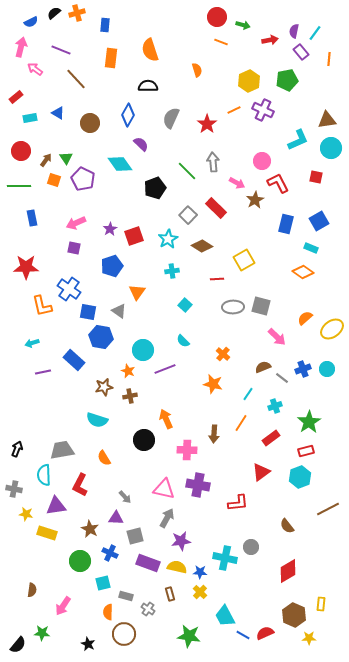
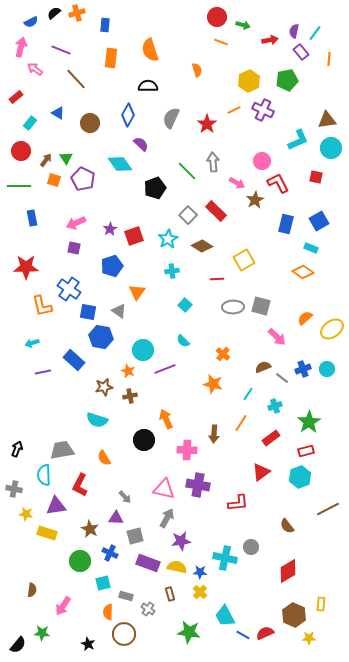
cyan rectangle at (30, 118): moved 5 px down; rotated 40 degrees counterclockwise
red rectangle at (216, 208): moved 3 px down
green star at (189, 636): moved 4 px up
